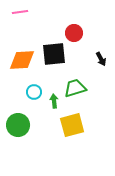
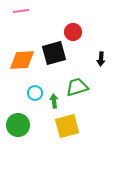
pink line: moved 1 px right, 1 px up
red circle: moved 1 px left, 1 px up
black square: moved 1 px up; rotated 10 degrees counterclockwise
black arrow: rotated 32 degrees clockwise
green trapezoid: moved 2 px right, 1 px up
cyan circle: moved 1 px right, 1 px down
yellow square: moved 5 px left, 1 px down
